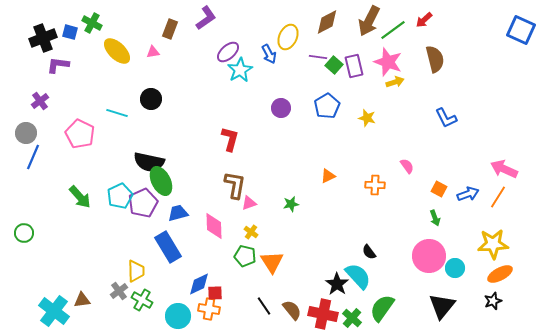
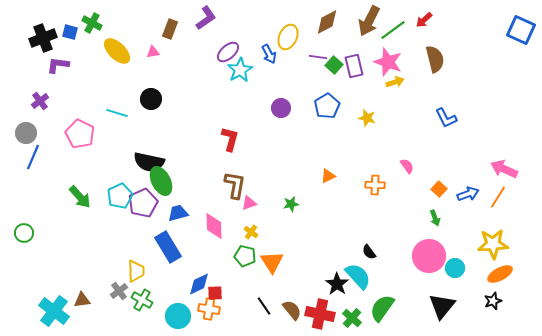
orange square at (439, 189): rotated 14 degrees clockwise
red cross at (323, 314): moved 3 px left
